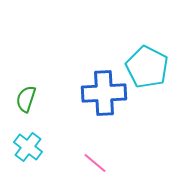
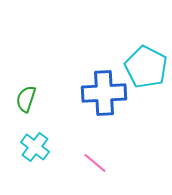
cyan pentagon: moved 1 px left
cyan cross: moved 7 px right
